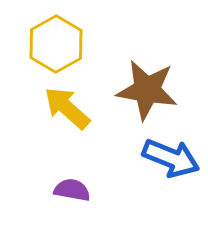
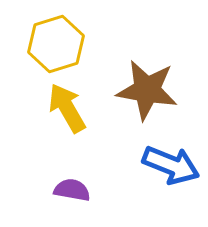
yellow hexagon: rotated 12 degrees clockwise
yellow arrow: rotated 18 degrees clockwise
blue arrow: moved 7 px down
